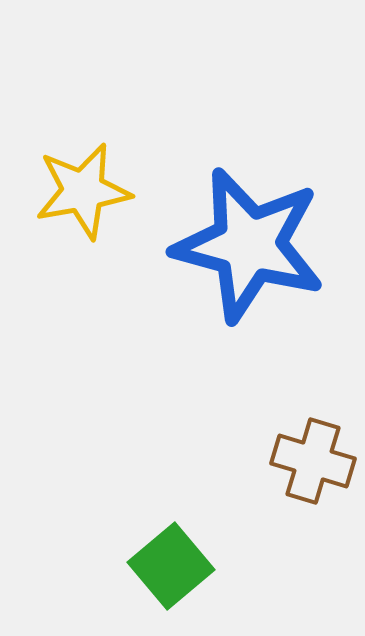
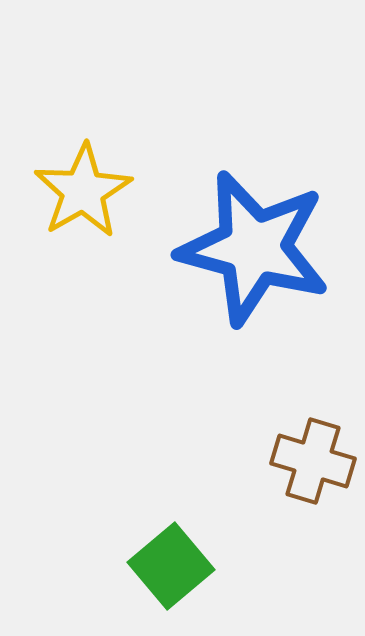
yellow star: rotated 20 degrees counterclockwise
blue star: moved 5 px right, 3 px down
